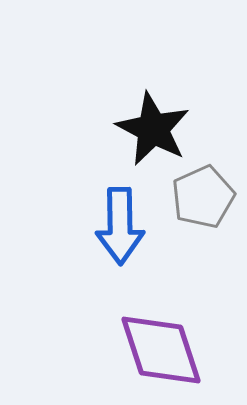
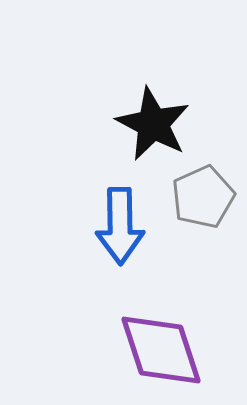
black star: moved 5 px up
